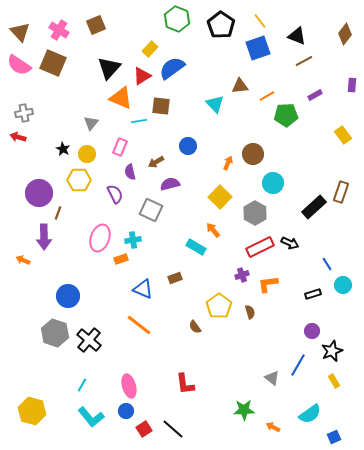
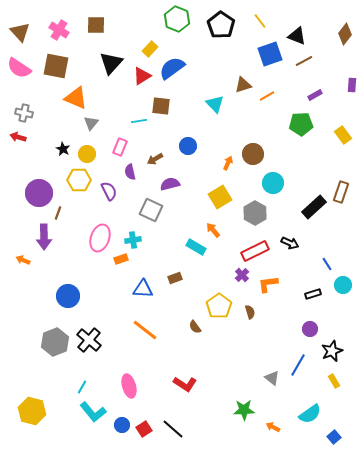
brown square at (96, 25): rotated 24 degrees clockwise
blue square at (258, 48): moved 12 px right, 6 px down
brown square at (53, 63): moved 3 px right, 3 px down; rotated 12 degrees counterclockwise
pink semicircle at (19, 65): moved 3 px down
black triangle at (109, 68): moved 2 px right, 5 px up
brown triangle at (240, 86): moved 3 px right, 1 px up; rotated 12 degrees counterclockwise
orange triangle at (121, 98): moved 45 px left
gray cross at (24, 113): rotated 24 degrees clockwise
green pentagon at (286, 115): moved 15 px right, 9 px down
brown arrow at (156, 162): moved 1 px left, 3 px up
purple semicircle at (115, 194): moved 6 px left, 3 px up
yellow square at (220, 197): rotated 15 degrees clockwise
red rectangle at (260, 247): moved 5 px left, 4 px down
purple cross at (242, 275): rotated 24 degrees counterclockwise
blue triangle at (143, 289): rotated 20 degrees counterclockwise
orange line at (139, 325): moved 6 px right, 5 px down
purple circle at (312, 331): moved 2 px left, 2 px up
gray hexagon at (55, 333): moved 9 px down; rotated 20 degrees clockwise
red L-shape at (185, 384): rotated 50 degrees counterclockwise
cyan line at (82, 385): moved 2 px down
blue circle at (126, 411): moved 4 px left, 14 px down
cyan L-shape at (91, 417): moved 2 px right, 5 px up
blue square at (334, 437): rotated 16 degrees counterclockwise
